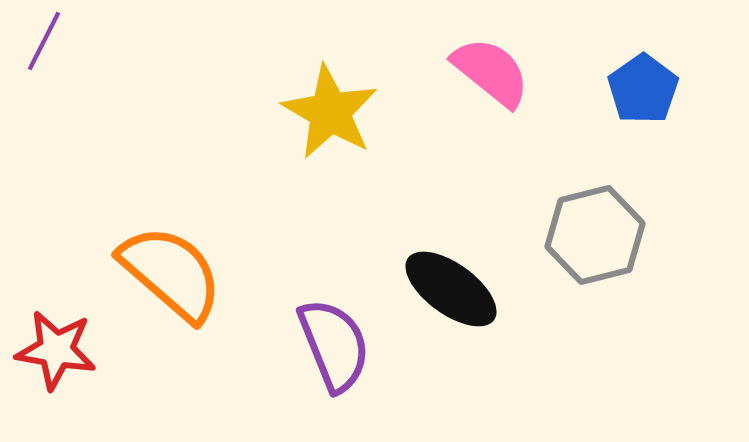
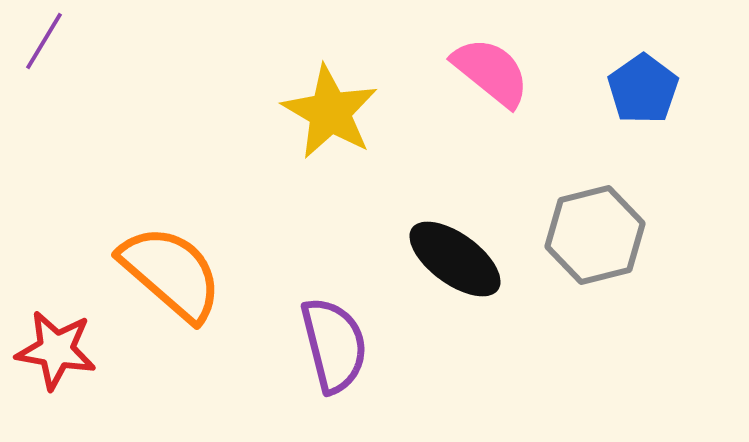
purple line: rotated 4 degrees clockwise
black ellipse: moved 4 px right, 30 px up
purple semicircle: rotated 8 degrees clockwise
